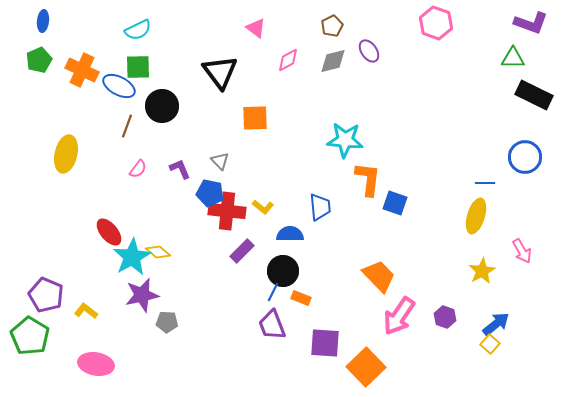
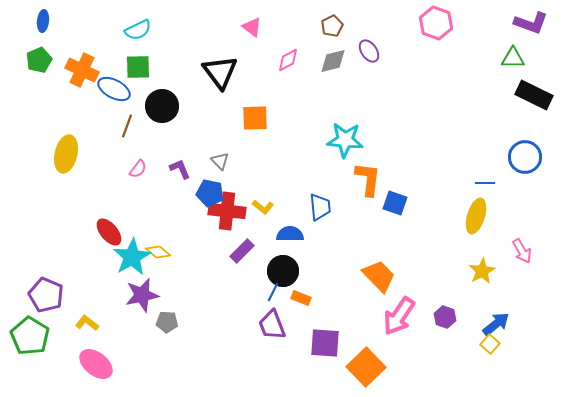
pink triangle at (256, 28): moved 4 px left, 1 px up
blue ellipse at (119, 86): moved 5 px left, 3 px down
yellow L-shape at (86, 311): moved 1 px right, 12 px down
pink ellipse at (96, 364): rotated 28 degrees clockwise
